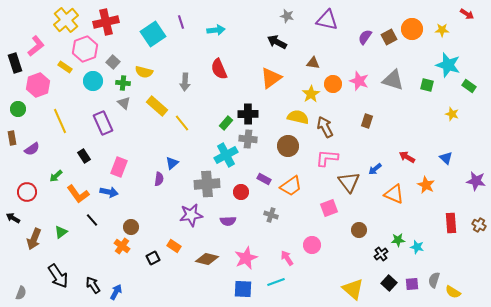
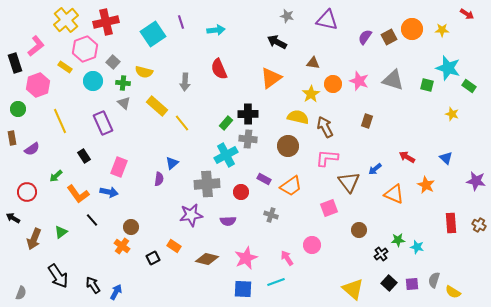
cyan star at (448, 65): moved 3 px down
